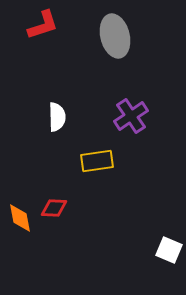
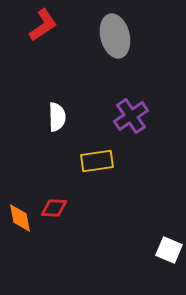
red L-shape: rotated 16 degrees counterclockwise
